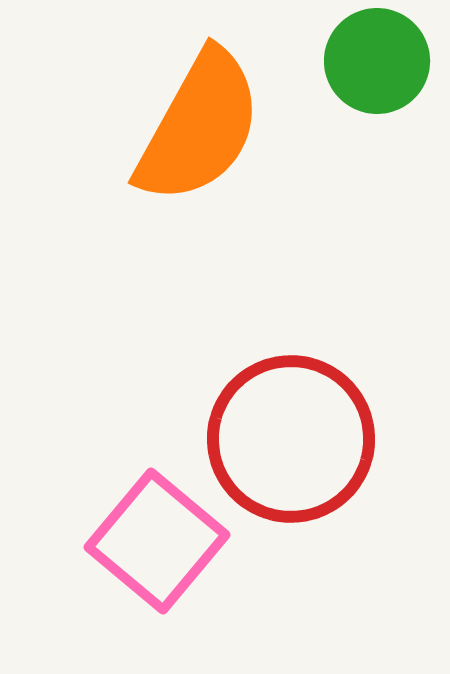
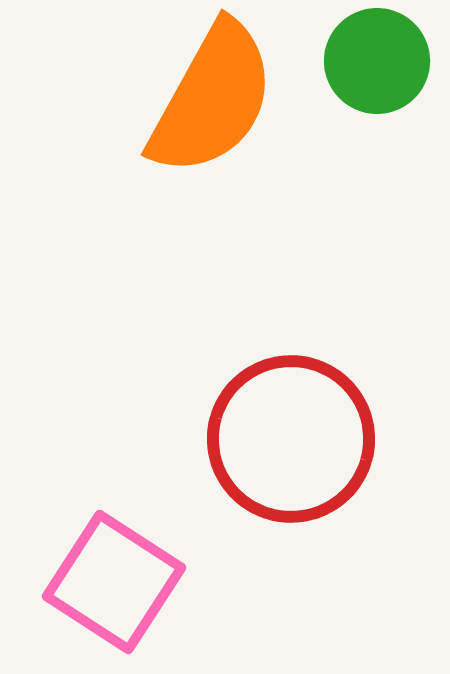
orange semicircle: moved 13 px right, 28 px up
pink square: moved 43 px left, 41 px down; rotated 7 degrees counterclockwise
